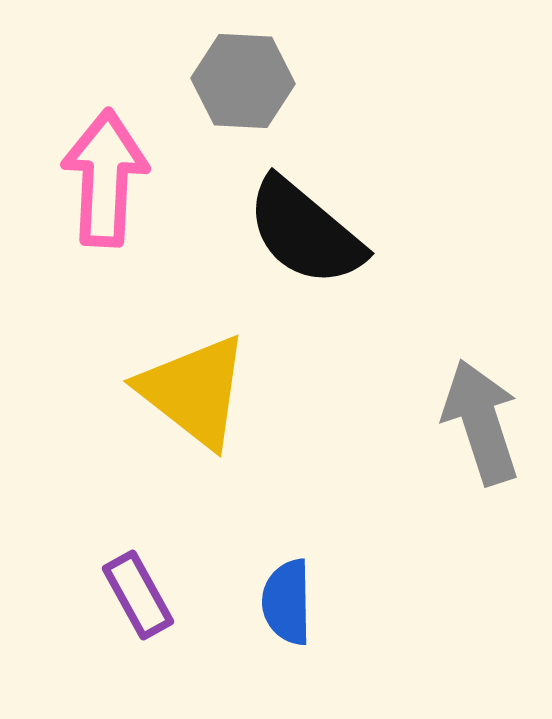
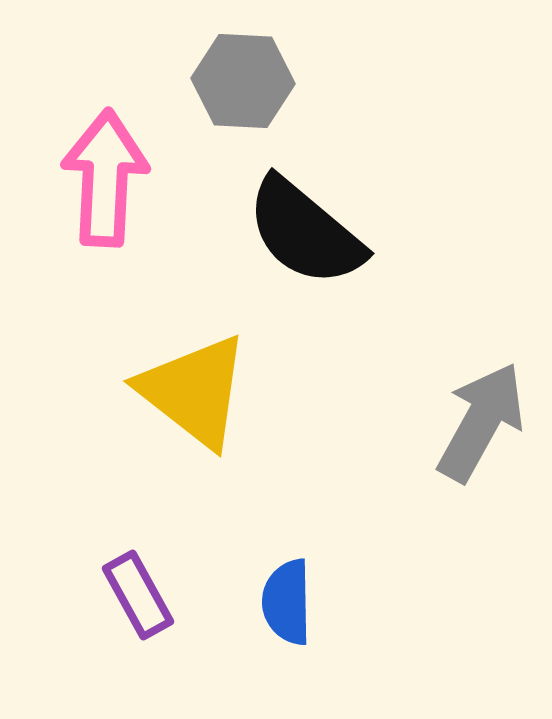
gray arrow: rotated 47 degrees clockwise
